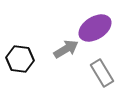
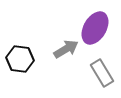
purple ellipse: rotated 28 degrees counterclockwise
